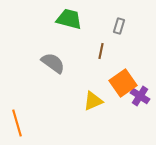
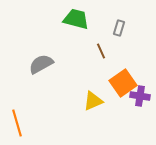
green trapezoid: moved 7 px right
gray rectangle: moved 2 px down
brown line: rotated 35 degrees counterclockwise
gray semicircle: moved 12 px left, 1 px down; rotated 65 degrees counterclockwise
purple cross: rotated 24 degrees counterclockwise
